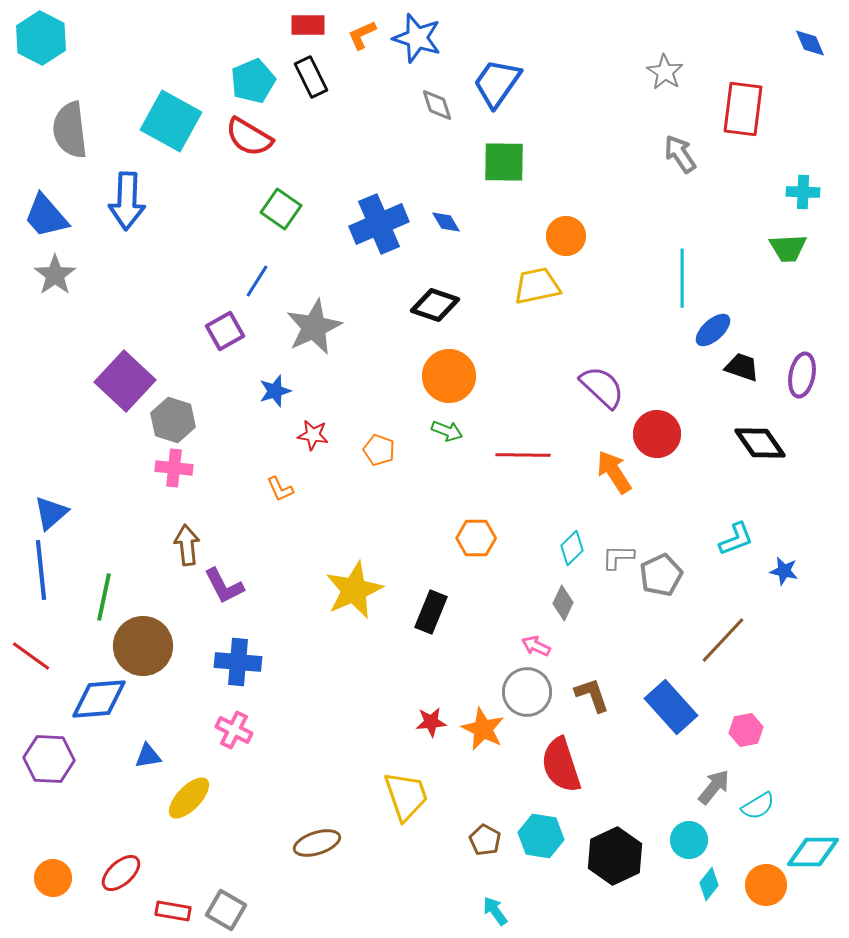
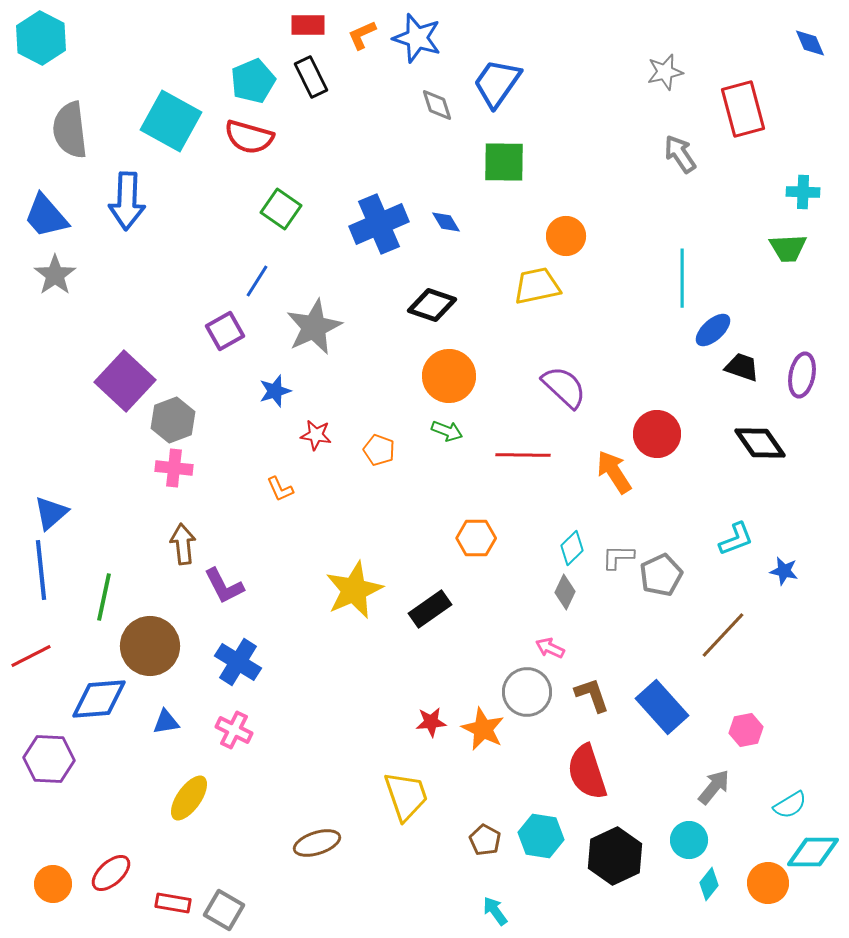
gray star at (665, 72): rotated 27 degrees clockwise
red rectangle at (743, 109): rotated 22 degrees counterclockwise
red semicircle at (249, 137): rotated 15 degrees counterclockwise
black diamond at (435, 305): moved 3 px left
purple semicircle at (602, 387): moved 38 px left
gray hexagon at (173, 420): rotated 21 degrees clockwise
red star at (313, 435): moved 3 px right
brown arrow at (187, 545): moved 4 px left, 1 px up
gray diamond at (563, 603): moved 2 px right, 11 px up
black rectangle at (431, 612): moved 1 px left, 3 px up; rotated 33 degrees clockwise
brown line at (723, 640): moved 5 px up
brown circle at (143, 646): moved 7 px right
pink arrow at (536, 646): moved 14 px right, 2 px down
red line at (31, 656): rotated 63 degrees counterclockwise
blue cross at (238, 662): rotated 27 degrees clockwise
blue rectangle at (671, 707): moved 9 px left
blue triangle at (148, 756): moved 18 px right, 34 px up
red semicircle at (561, 765): moved 26 px right, 7 px down
yellow ellipse at (189, 798): rotated 9 degrees counterclockwise
cyan semicircle at (758, 806): moved 32 px right, 1 px up
red ellipse at (121, 873): moved 10 px left
orange circle at (53, 878): moved 6 px down
orange circle at (766, 885): moved 2 px right, 2 px up
gray square at (226, 910): moved 2 px left
red rectangle at (173, 911): moved 8 px up
